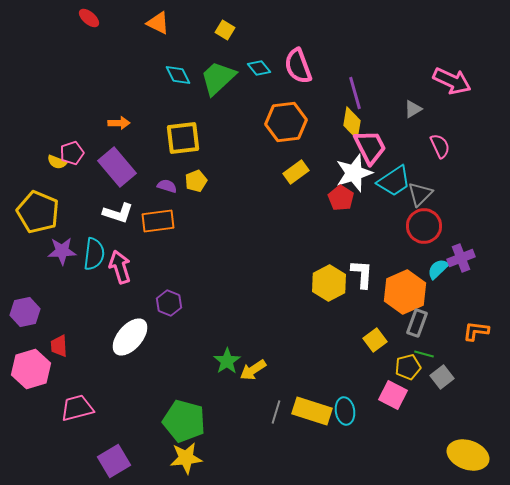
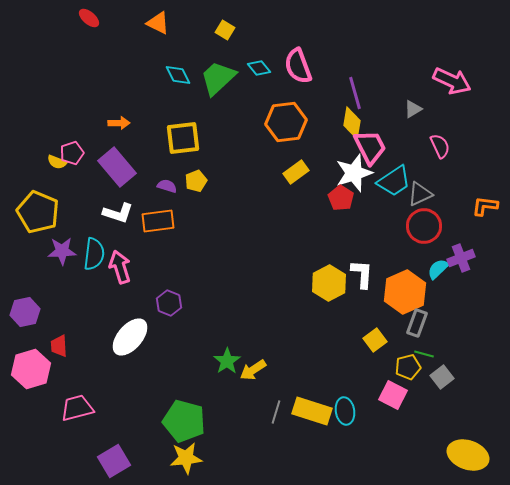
gray triangle at (420, 194): rotated 20 degrees clockwise
orange L-shape at (476, 331): moved 9 px right, 125 px up
